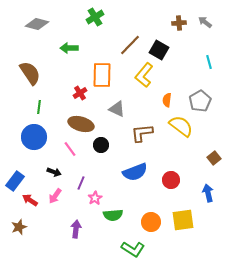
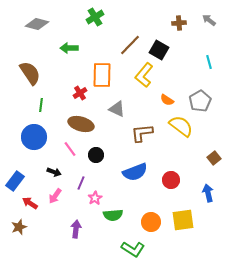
gray arrow: moved 4 px right, 2 px up
orange semicircle: rotated 64 degrees counterclockwise
green line: moved 2 px right, 2 px up
black circle: moved 5 px left, 10 px down
red arrow: moved 3 px down
